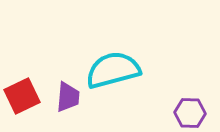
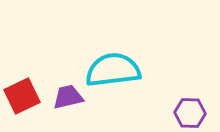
cyan semicircle: rotated 8 degrees clockwise
purple trapezoid: rotated 108 degrees counterclockwise
